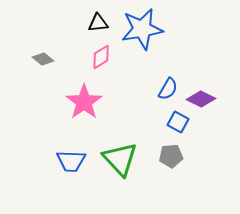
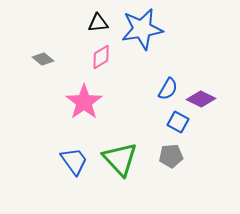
blue trapezoid: moved 3 px right; rotated 128 degrees counterclockwise
